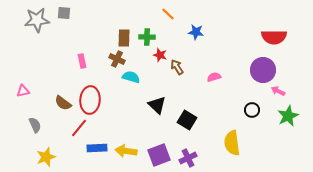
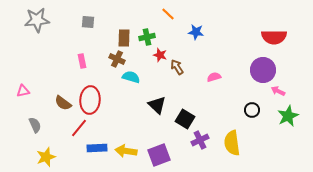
gray square: moved 24 px right, 9 px down
green cross: rotated 14 degrees counterclockwise
black square: moved 2 px left, 1 px up
purple cross: moved 12 px right, 18 px up
